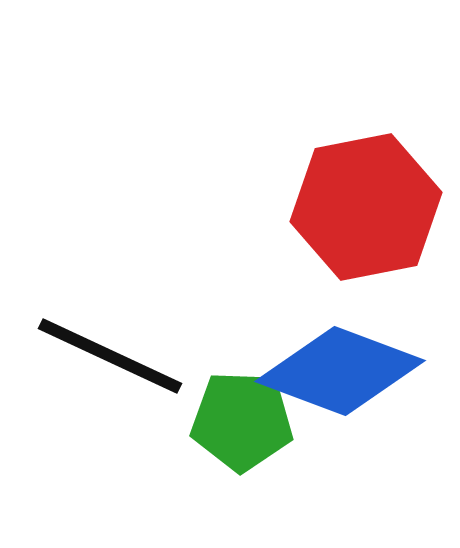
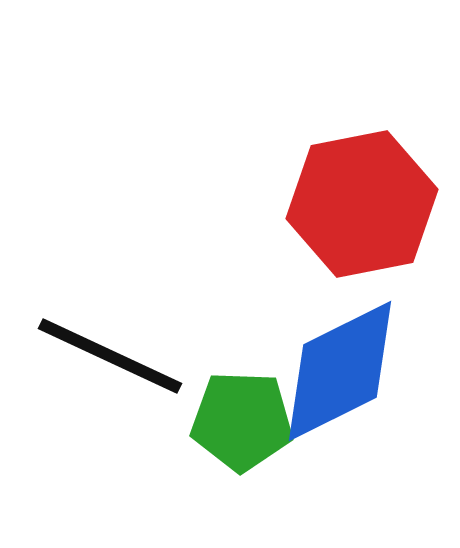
red hexagon: moved 4 px left, 3 px up
blue diamond: rotated 47 degrees counterclockwise
